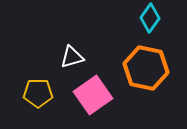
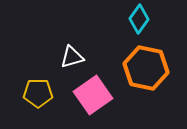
cyan diamond: moved 11 px left, 1 px down
